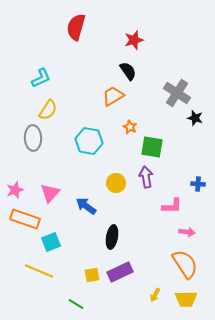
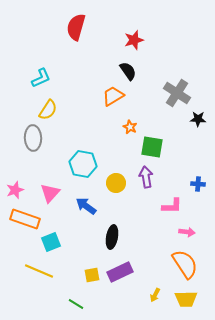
black star: moved 3 px right, 1 px down; rotated 14 degrees counterclockwise
cyan hexagon: moved 6 px left, 23 px down
